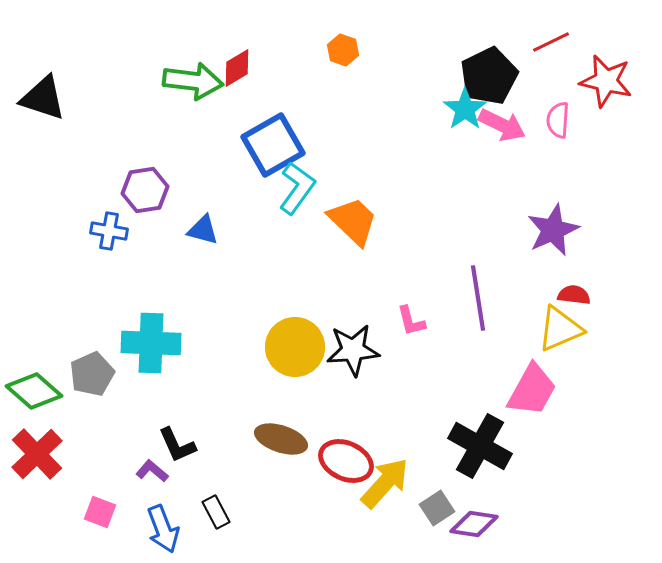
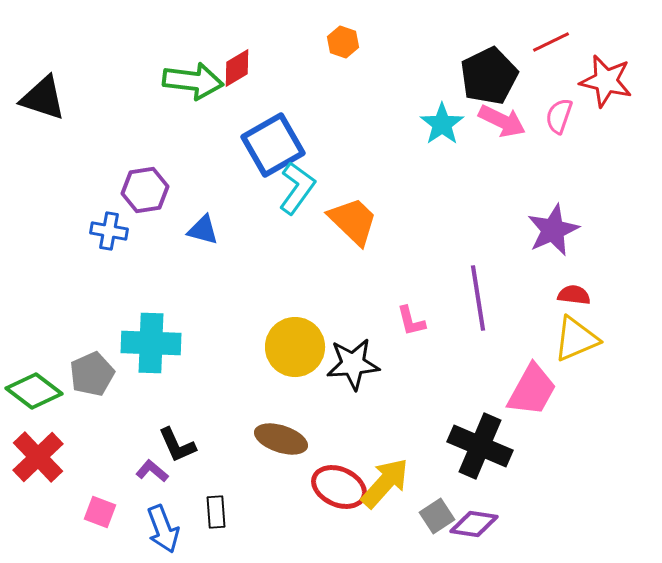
orange hexagon: moved 8 px up
cyan star: moved 23 px left, 15 px down
pink semicircle: moved 1 px right, 4 px up; rotated 15 degrees clockwise
pink arrow: moved 4 px up
yellow triangle: moved 16 px right, 10 px down
black star: moved 14 px down
green diamond: rotated 4 degrees counterclockwise
black cross: rotated 6 degrees counterclockwise
red cross: moved 1 px right, 3 px down
red ellipse: moved 7 px left, 26 px down
gray square: moved 8 px down
black rectangle: rotated 24 degrees clockwise
